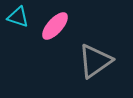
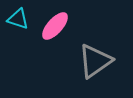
cyan triangle: moved 2 px down
